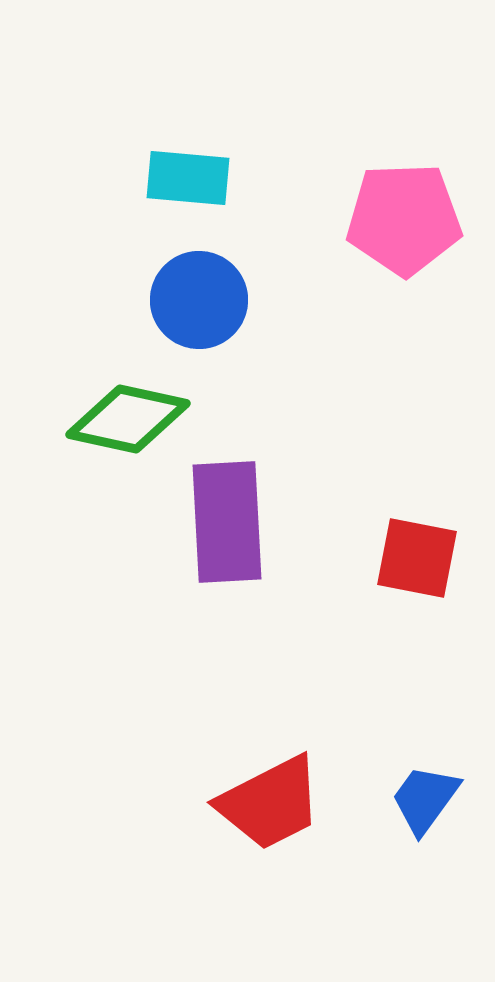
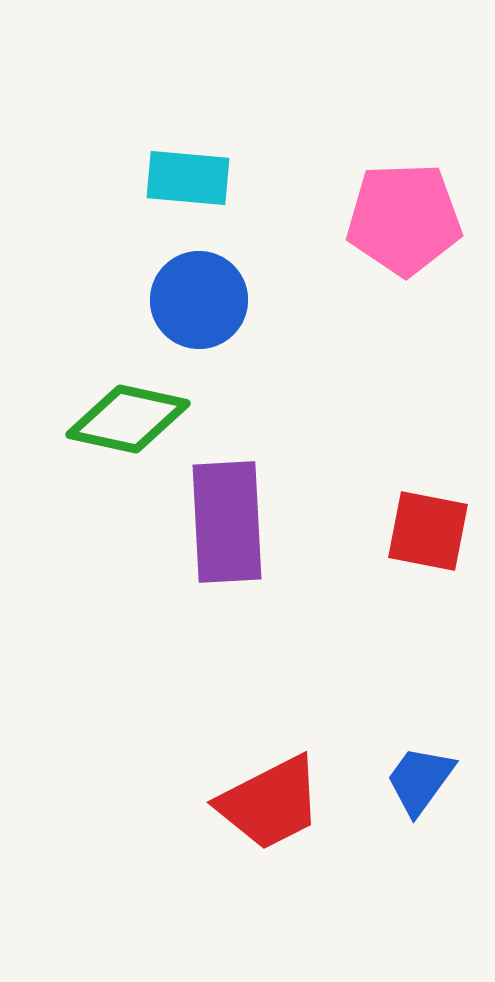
red square: moved 11 px right, 27 px up
blue trapezoid: moved 5 px left, 19 px up
